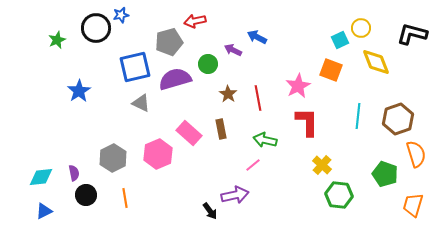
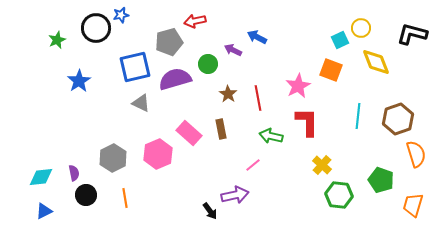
blue star at (79, 91): moved 10 px up
green arrow at (265, 140): moved 6 px right, 4 px up
green pentagon at (385, 174): moved 4 px left, 6 px down
